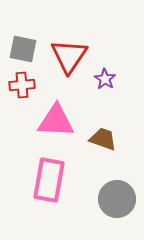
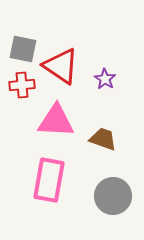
red triangle: moved 8 px left, 10 px down; rotated 30 degrees counterclockwise
gray circle: moved 4 px left, 3 px up
